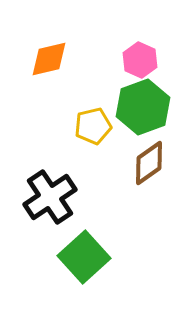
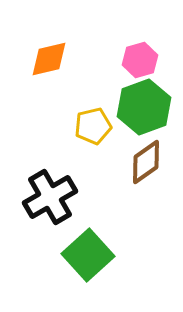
pink hexagon: rotated 20 degrees clockwise
green hexagon: moved 1 px right
brown diamond: moved 3 px left, 1 px up
black cross: rotated 4 degrees clockwise
green square: moved 4 px right, 2 px up
